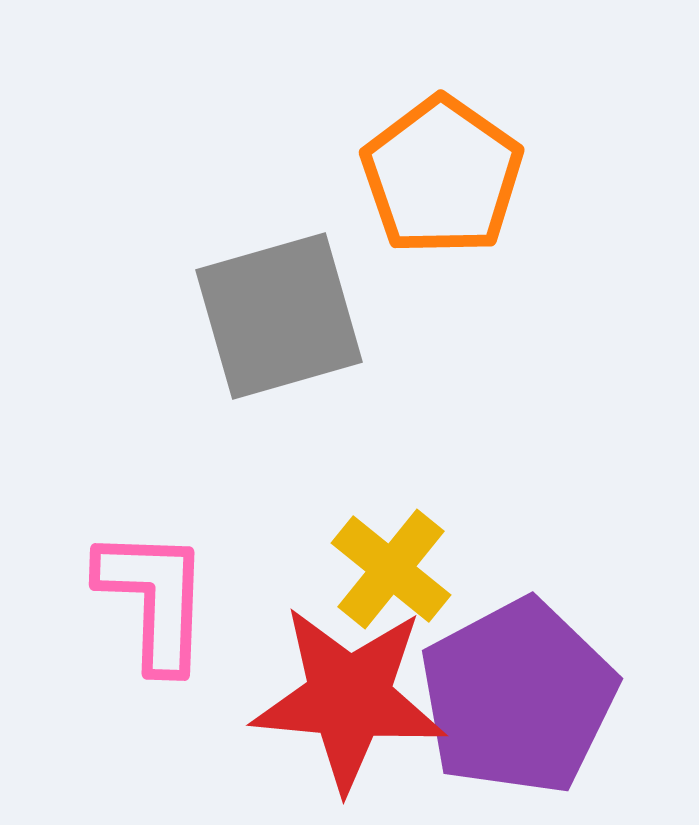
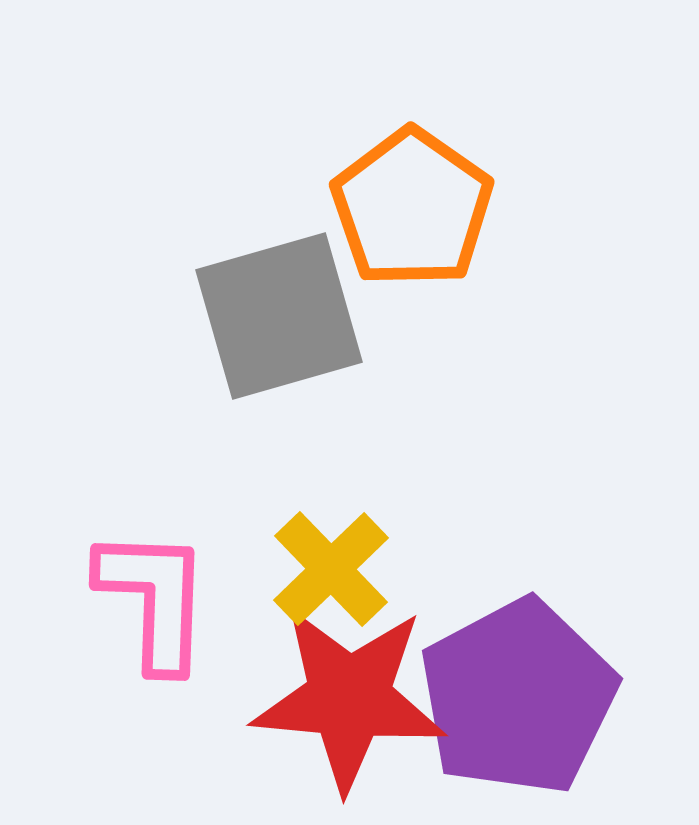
orange pentagon: moved 30 px left, 32 px down
yellow cross: moved 60 px left; rotated 7 degrees clockwise
